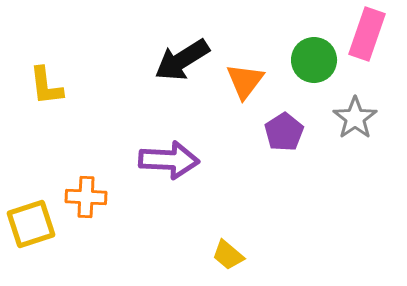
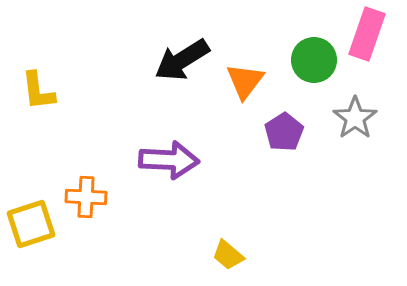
yellow L-shape: moved 8 px left, 5 px down
